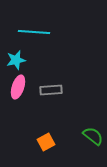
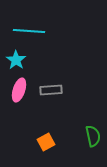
cyan line: moved 5 px left, 1 px up
cyan star: rotated 24 degrees counterclockwise
pink ellipse: moved 1 px right, 3 px down
green semicircle: rotated 40 degrees clockwise
